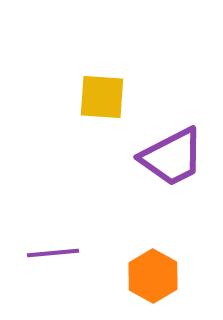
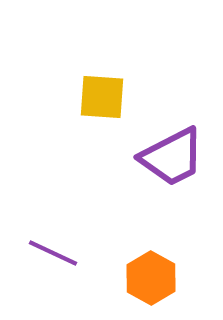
purple line: rotated 30 degrees clockwise
orange hexagon: moved 2 px left, 2 px down
